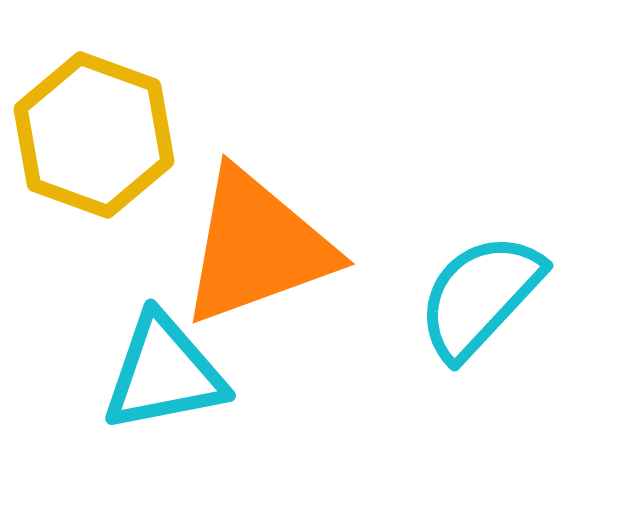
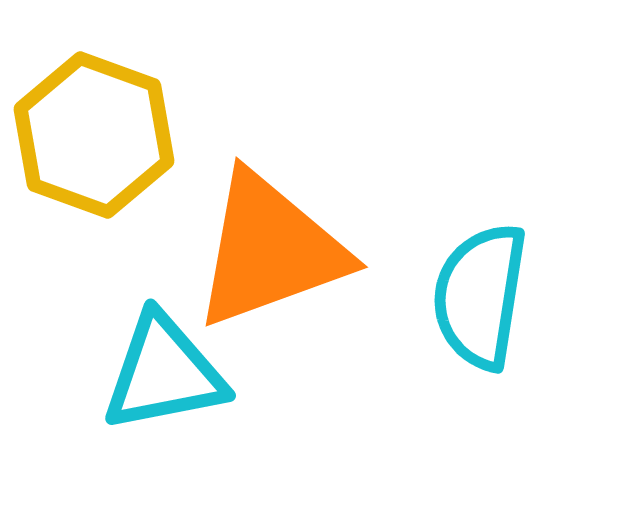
orange triangle: moved 13 px right, 3 px down
cyan semicircle: rotated 34 degrees counterclockwise
